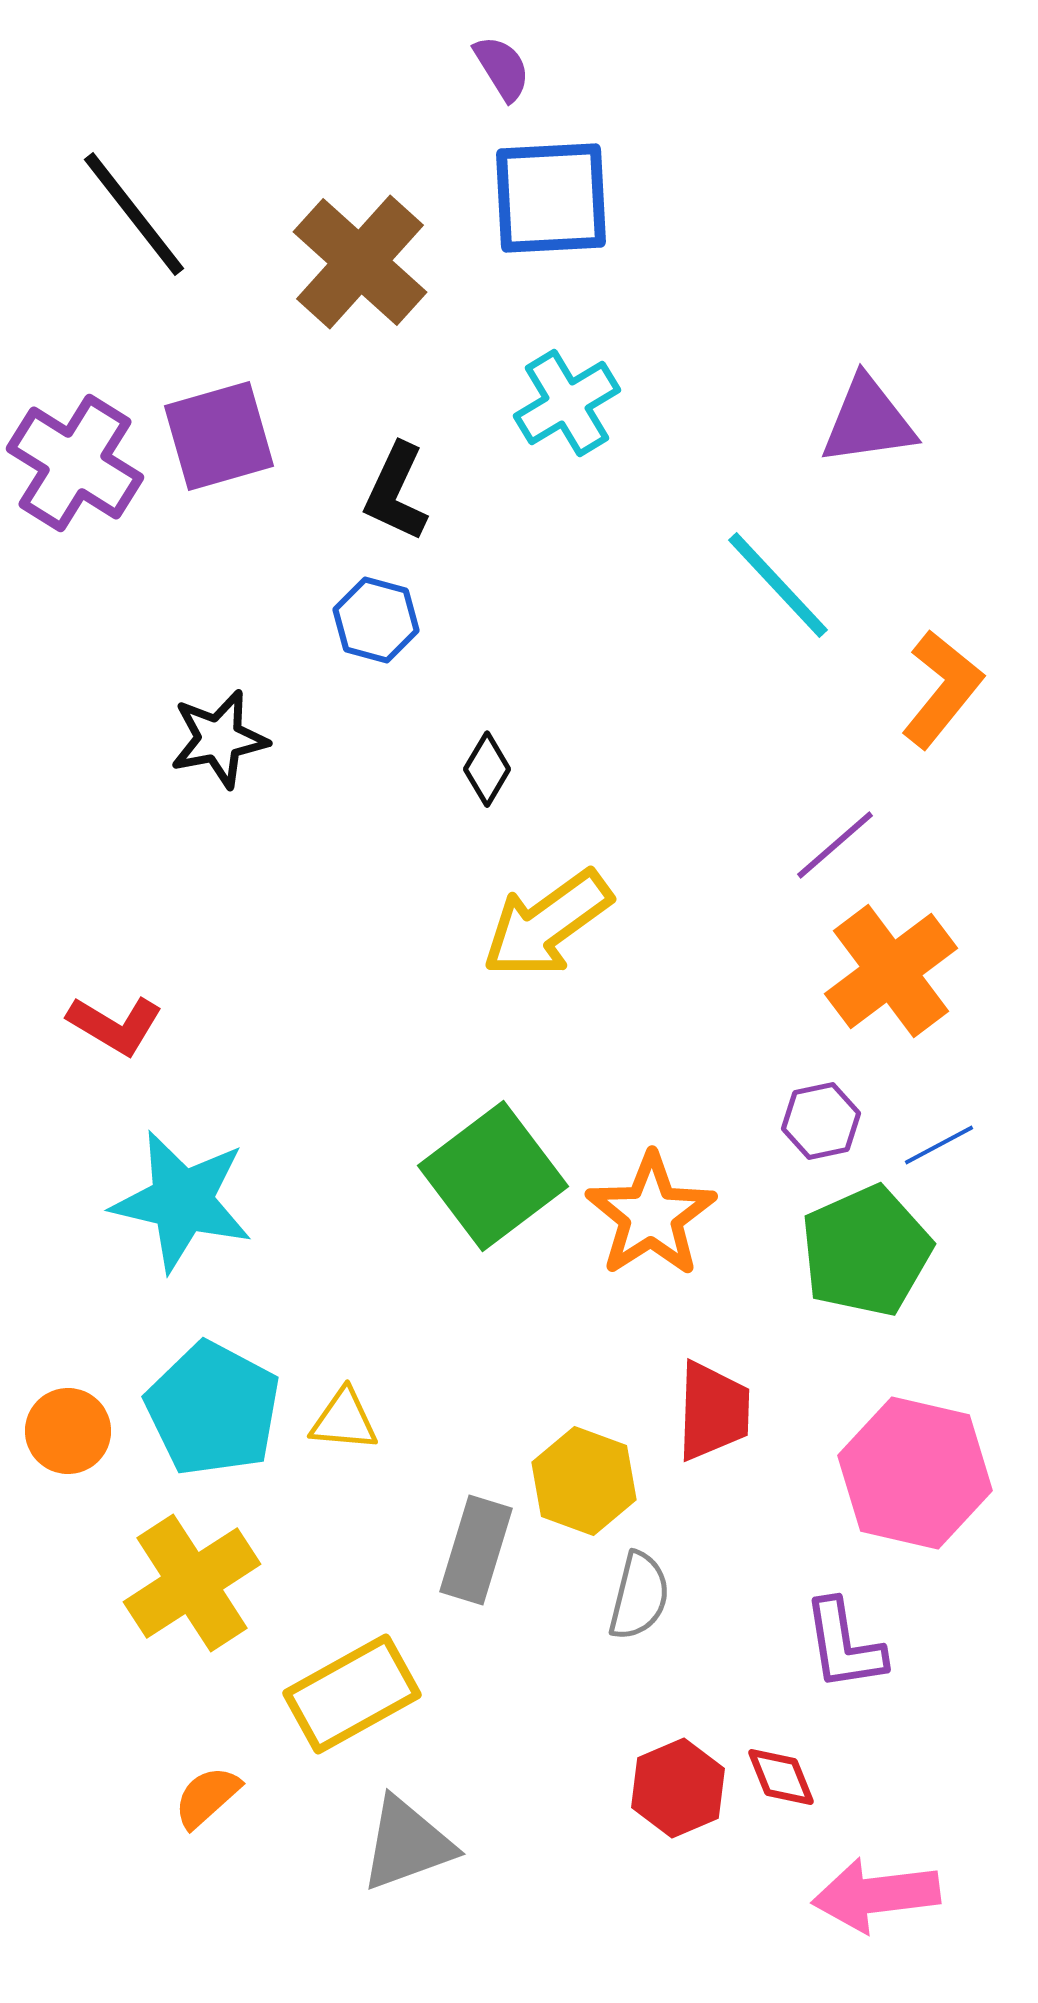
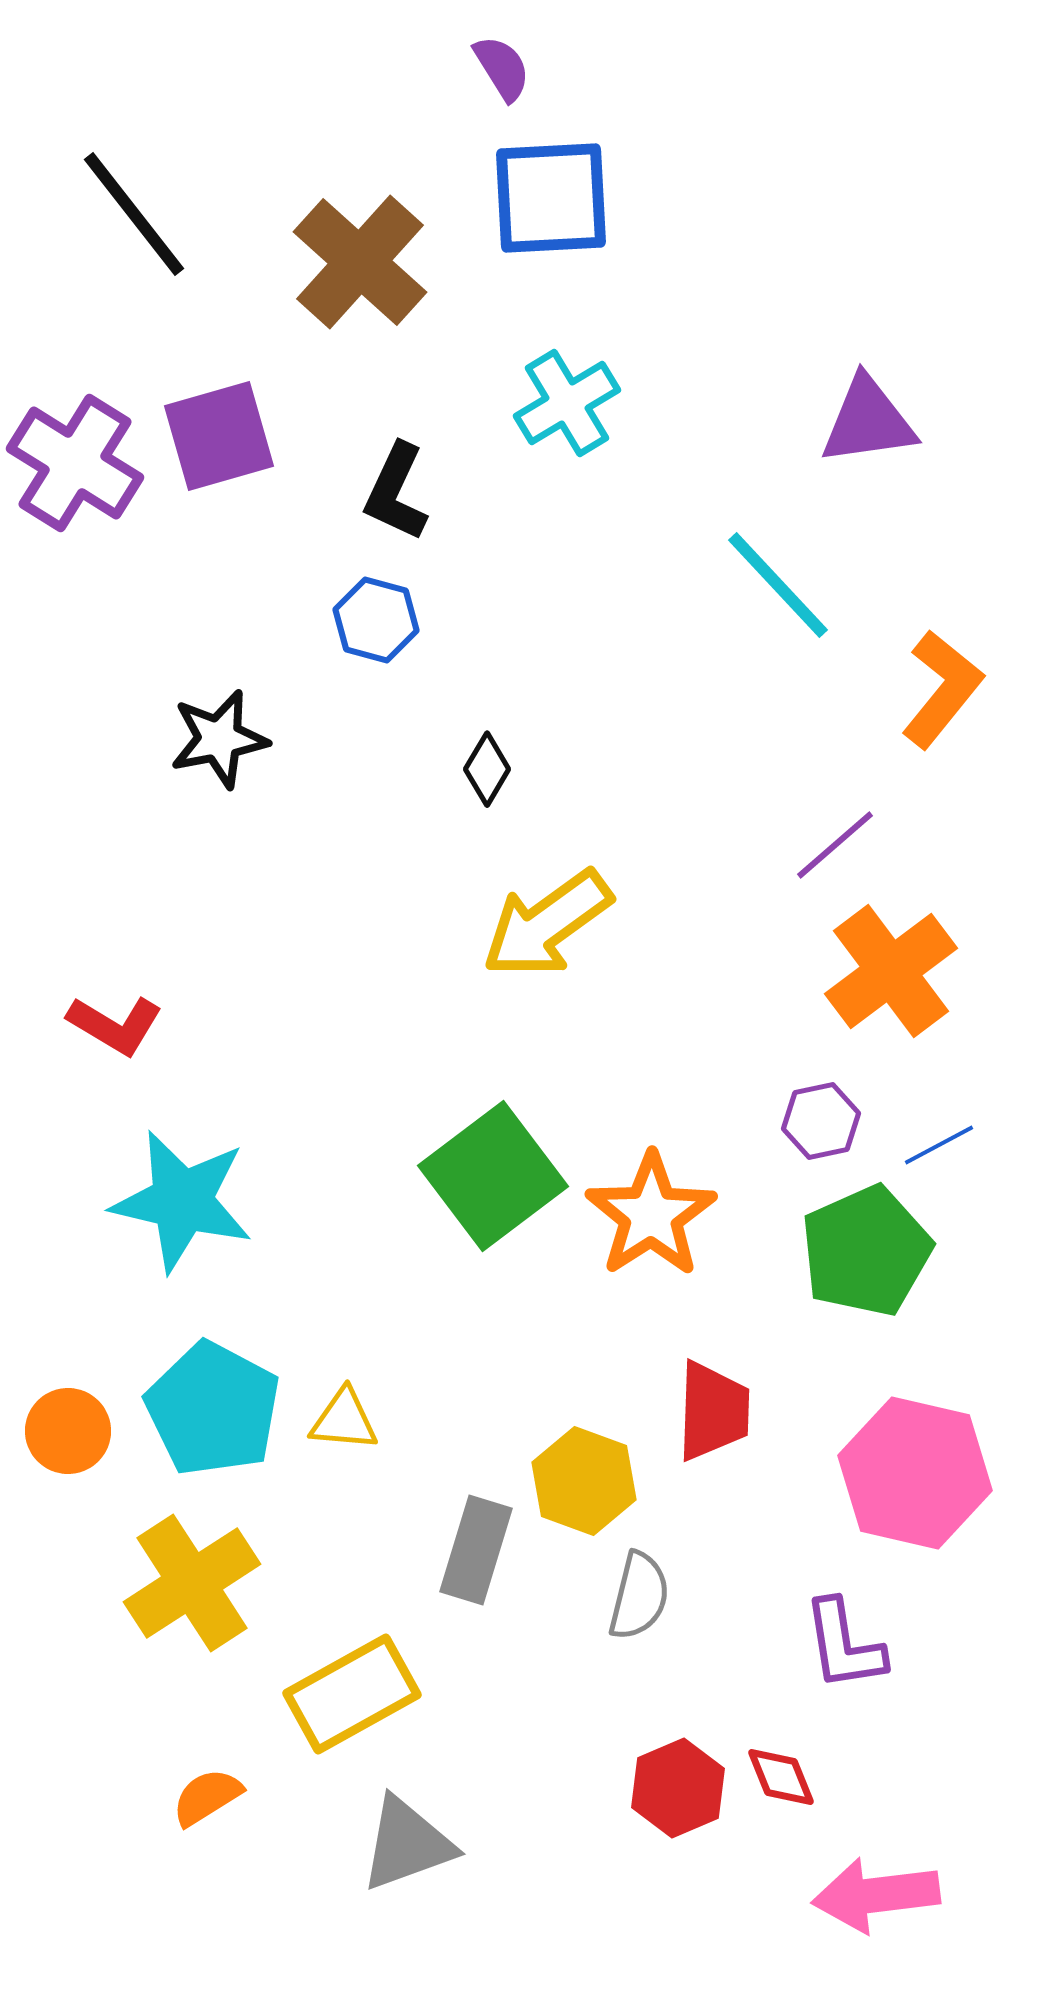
orange semicircle: rotated 10 degrees clockwise
